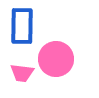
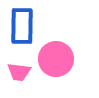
pink trapezoid: moved 3 px left, 1 px up
